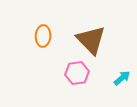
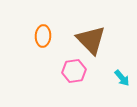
pink hexagon: moved 3 px left, 2 px up
cyan arrow: rotated 90 degrees clockwise
